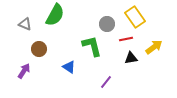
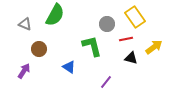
black triangle: rotated 24 degrees clockwise
